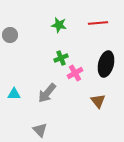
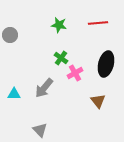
green cross: rotated 32 degrees counterclockwise
gray arrow: moved 3 px left, 5 px up
